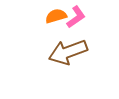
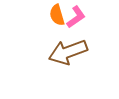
orange semicircle: moved 1 px right, 1 px up; rotated 90 degrees counterclockwise
